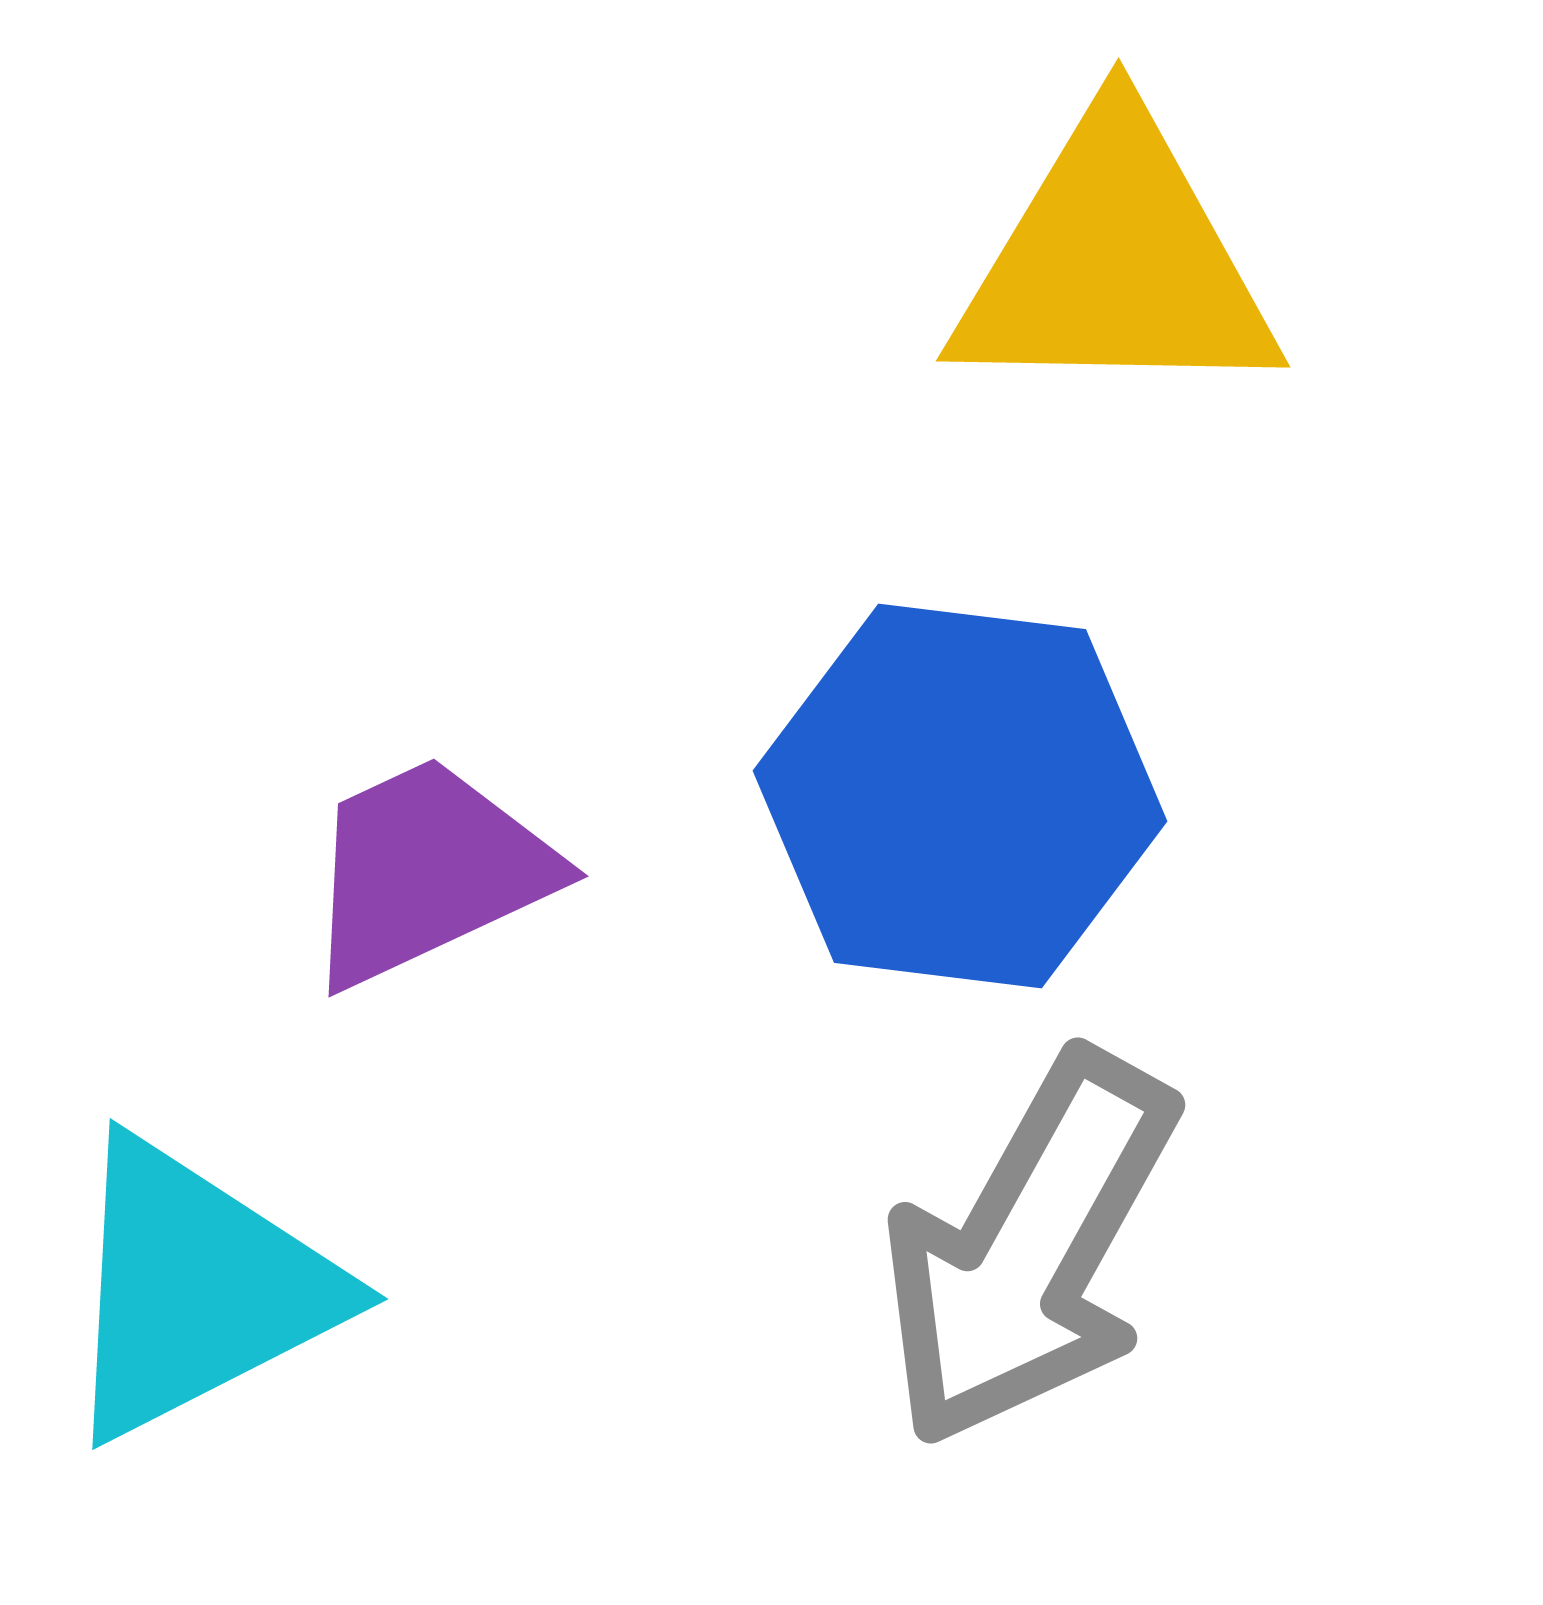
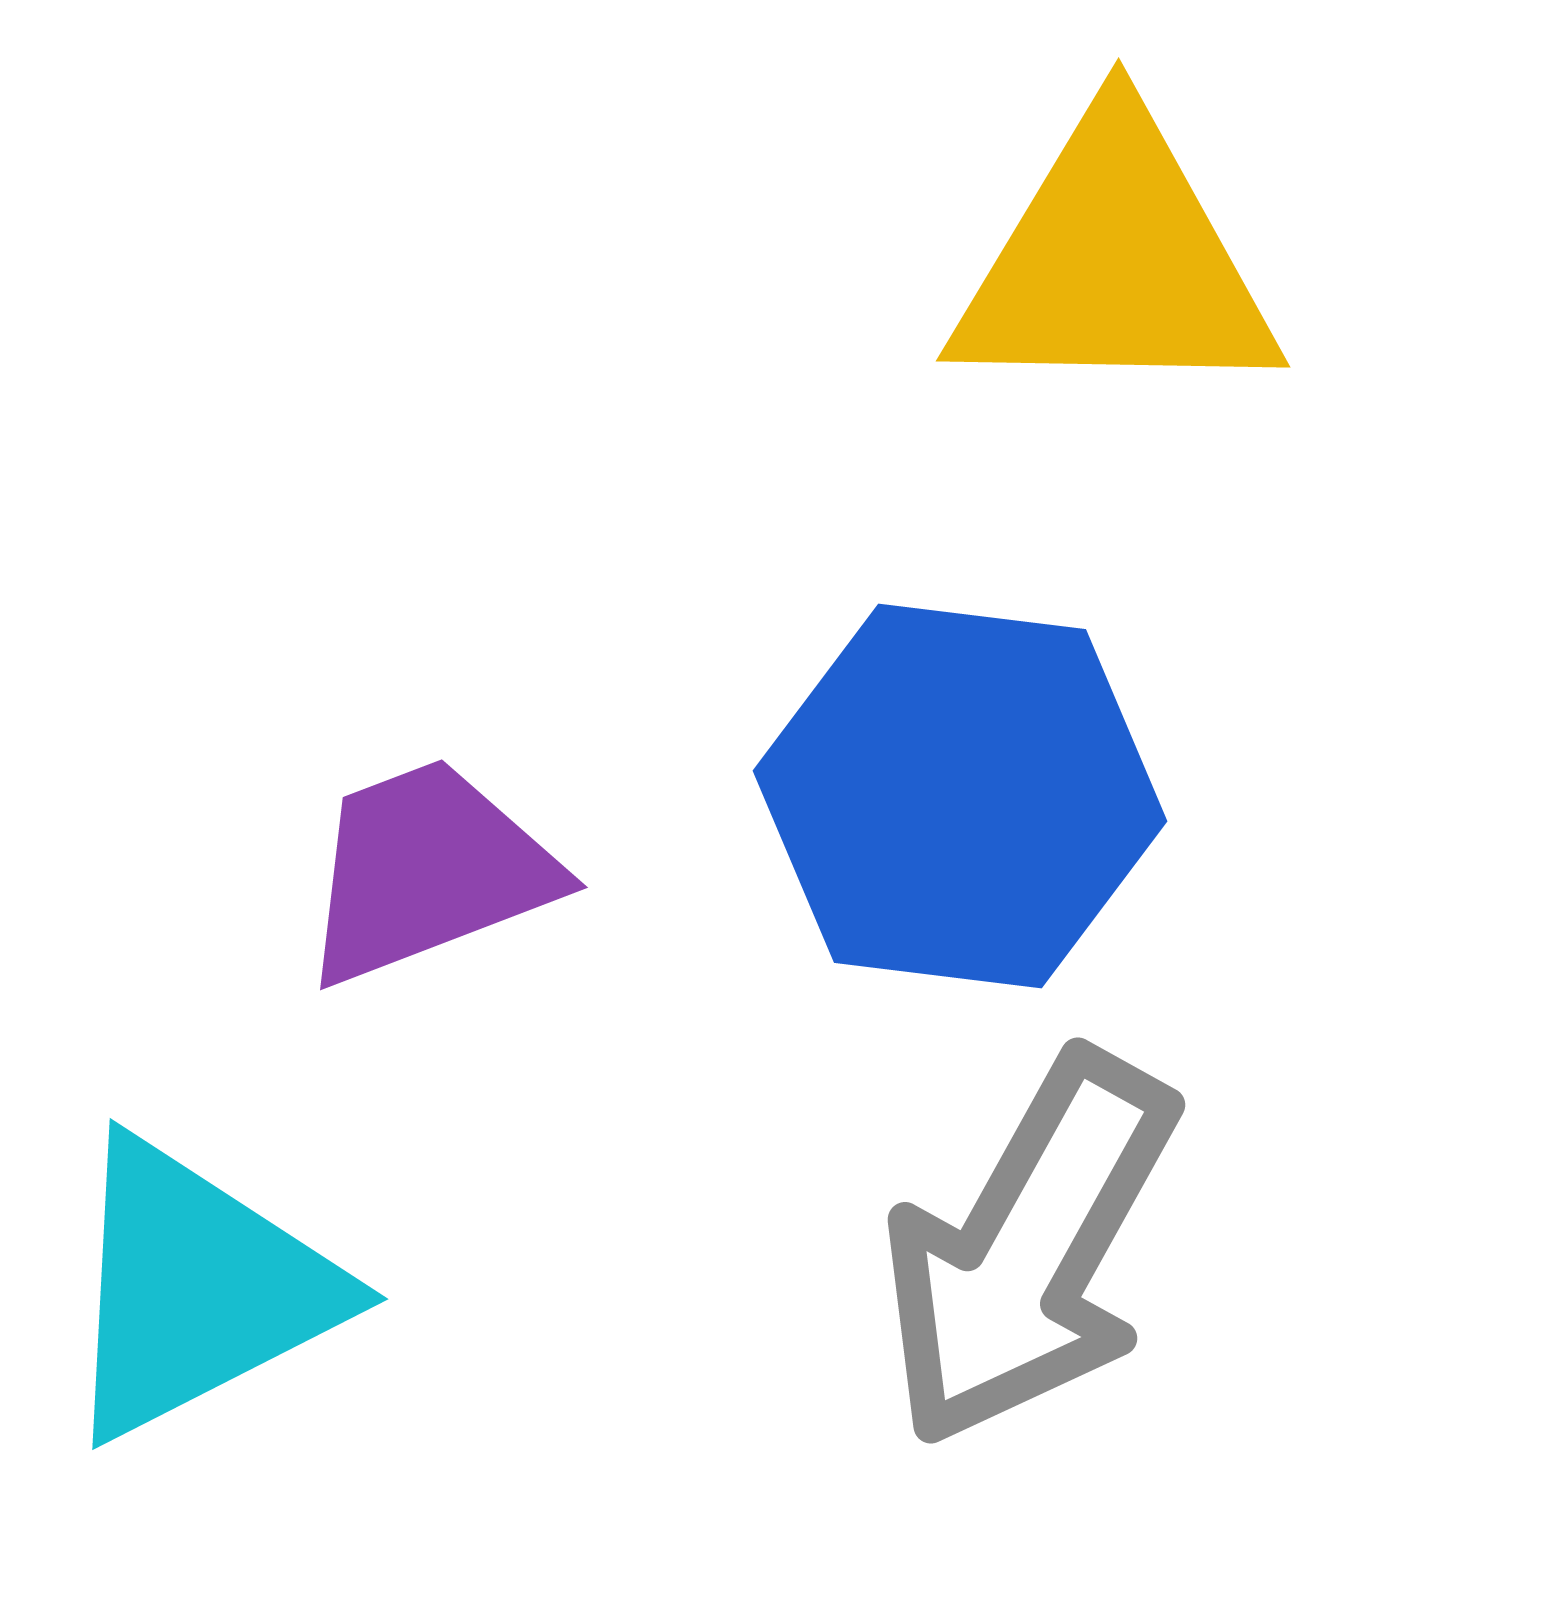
purple trapezoid: rotated 4 degrees clockwise
